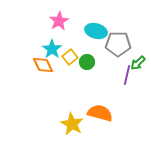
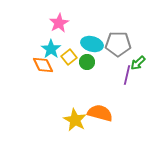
pink star: moved 2 px down
cyan ellipse: moved 4 px left, 13 px down
cyan star: moved 1 px left
yellow square: moved 1 px left
yellow star: moved 3 px right, 4 px up
